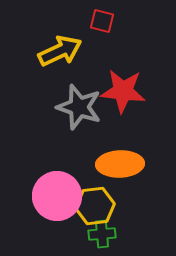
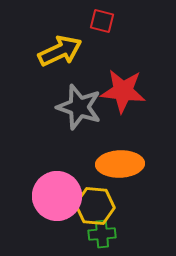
yellow hexagon: rotated 12 degrees clockwise
